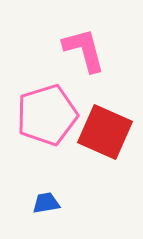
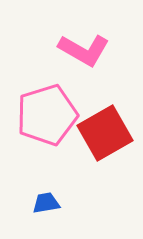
pink L-shape: rotated 135 degrees clockwise
red square: moved 1 px down; rotated 36 degrees clockwise
